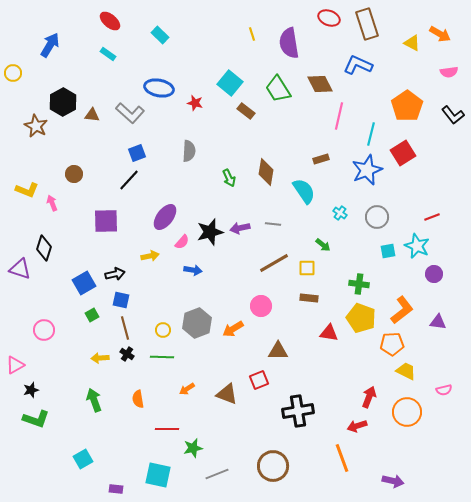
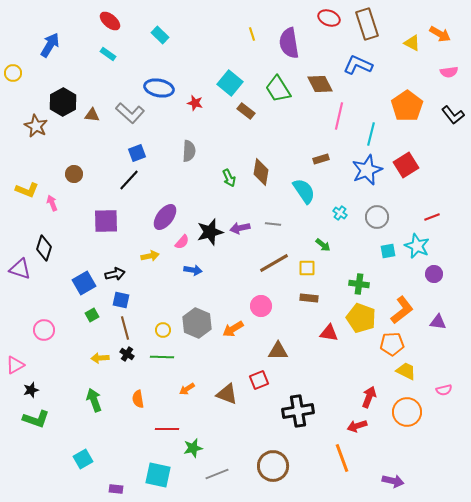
red square at (403, 153): moved 3 px right, 12 px down
brown diamond at (266, 172): moved 5 px left
gray hexagon at (197, 323): rotated 16 degrees counterclockwise
